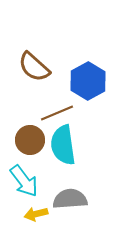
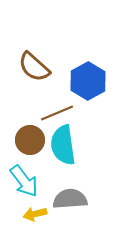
yellow arrow: moved 1 px left
